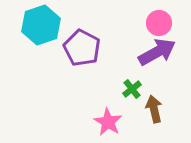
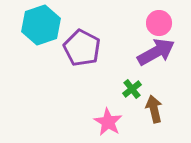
purple arrow: moved 1 px left
